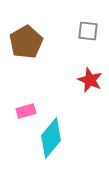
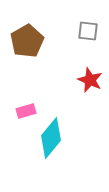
brown pentagon: moved 1 px right, 1 px up
